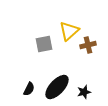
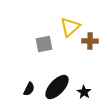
yellow triangle: moved 1 px right, 4 px up
brown cross: moved 2 px right, 4 px up; rotated 14 degrees clockwise
black star: rotated 24 degrees counterclockwise
